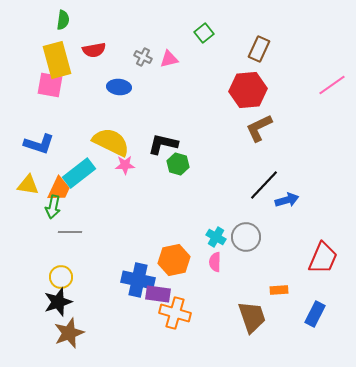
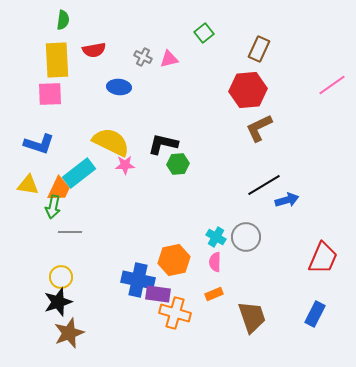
yellow rectangle: rotated 12 degrees clockwise
pink square: moved 9 px down; rotated 12 degrees counterclockwise
green hexagon: rotated 20 degrees counterclockwise
black line: rotated 16 degrees clockwise
orange rectangle: moved 65 px left, 4 px down; rotated 18 degrees counterclockwise
